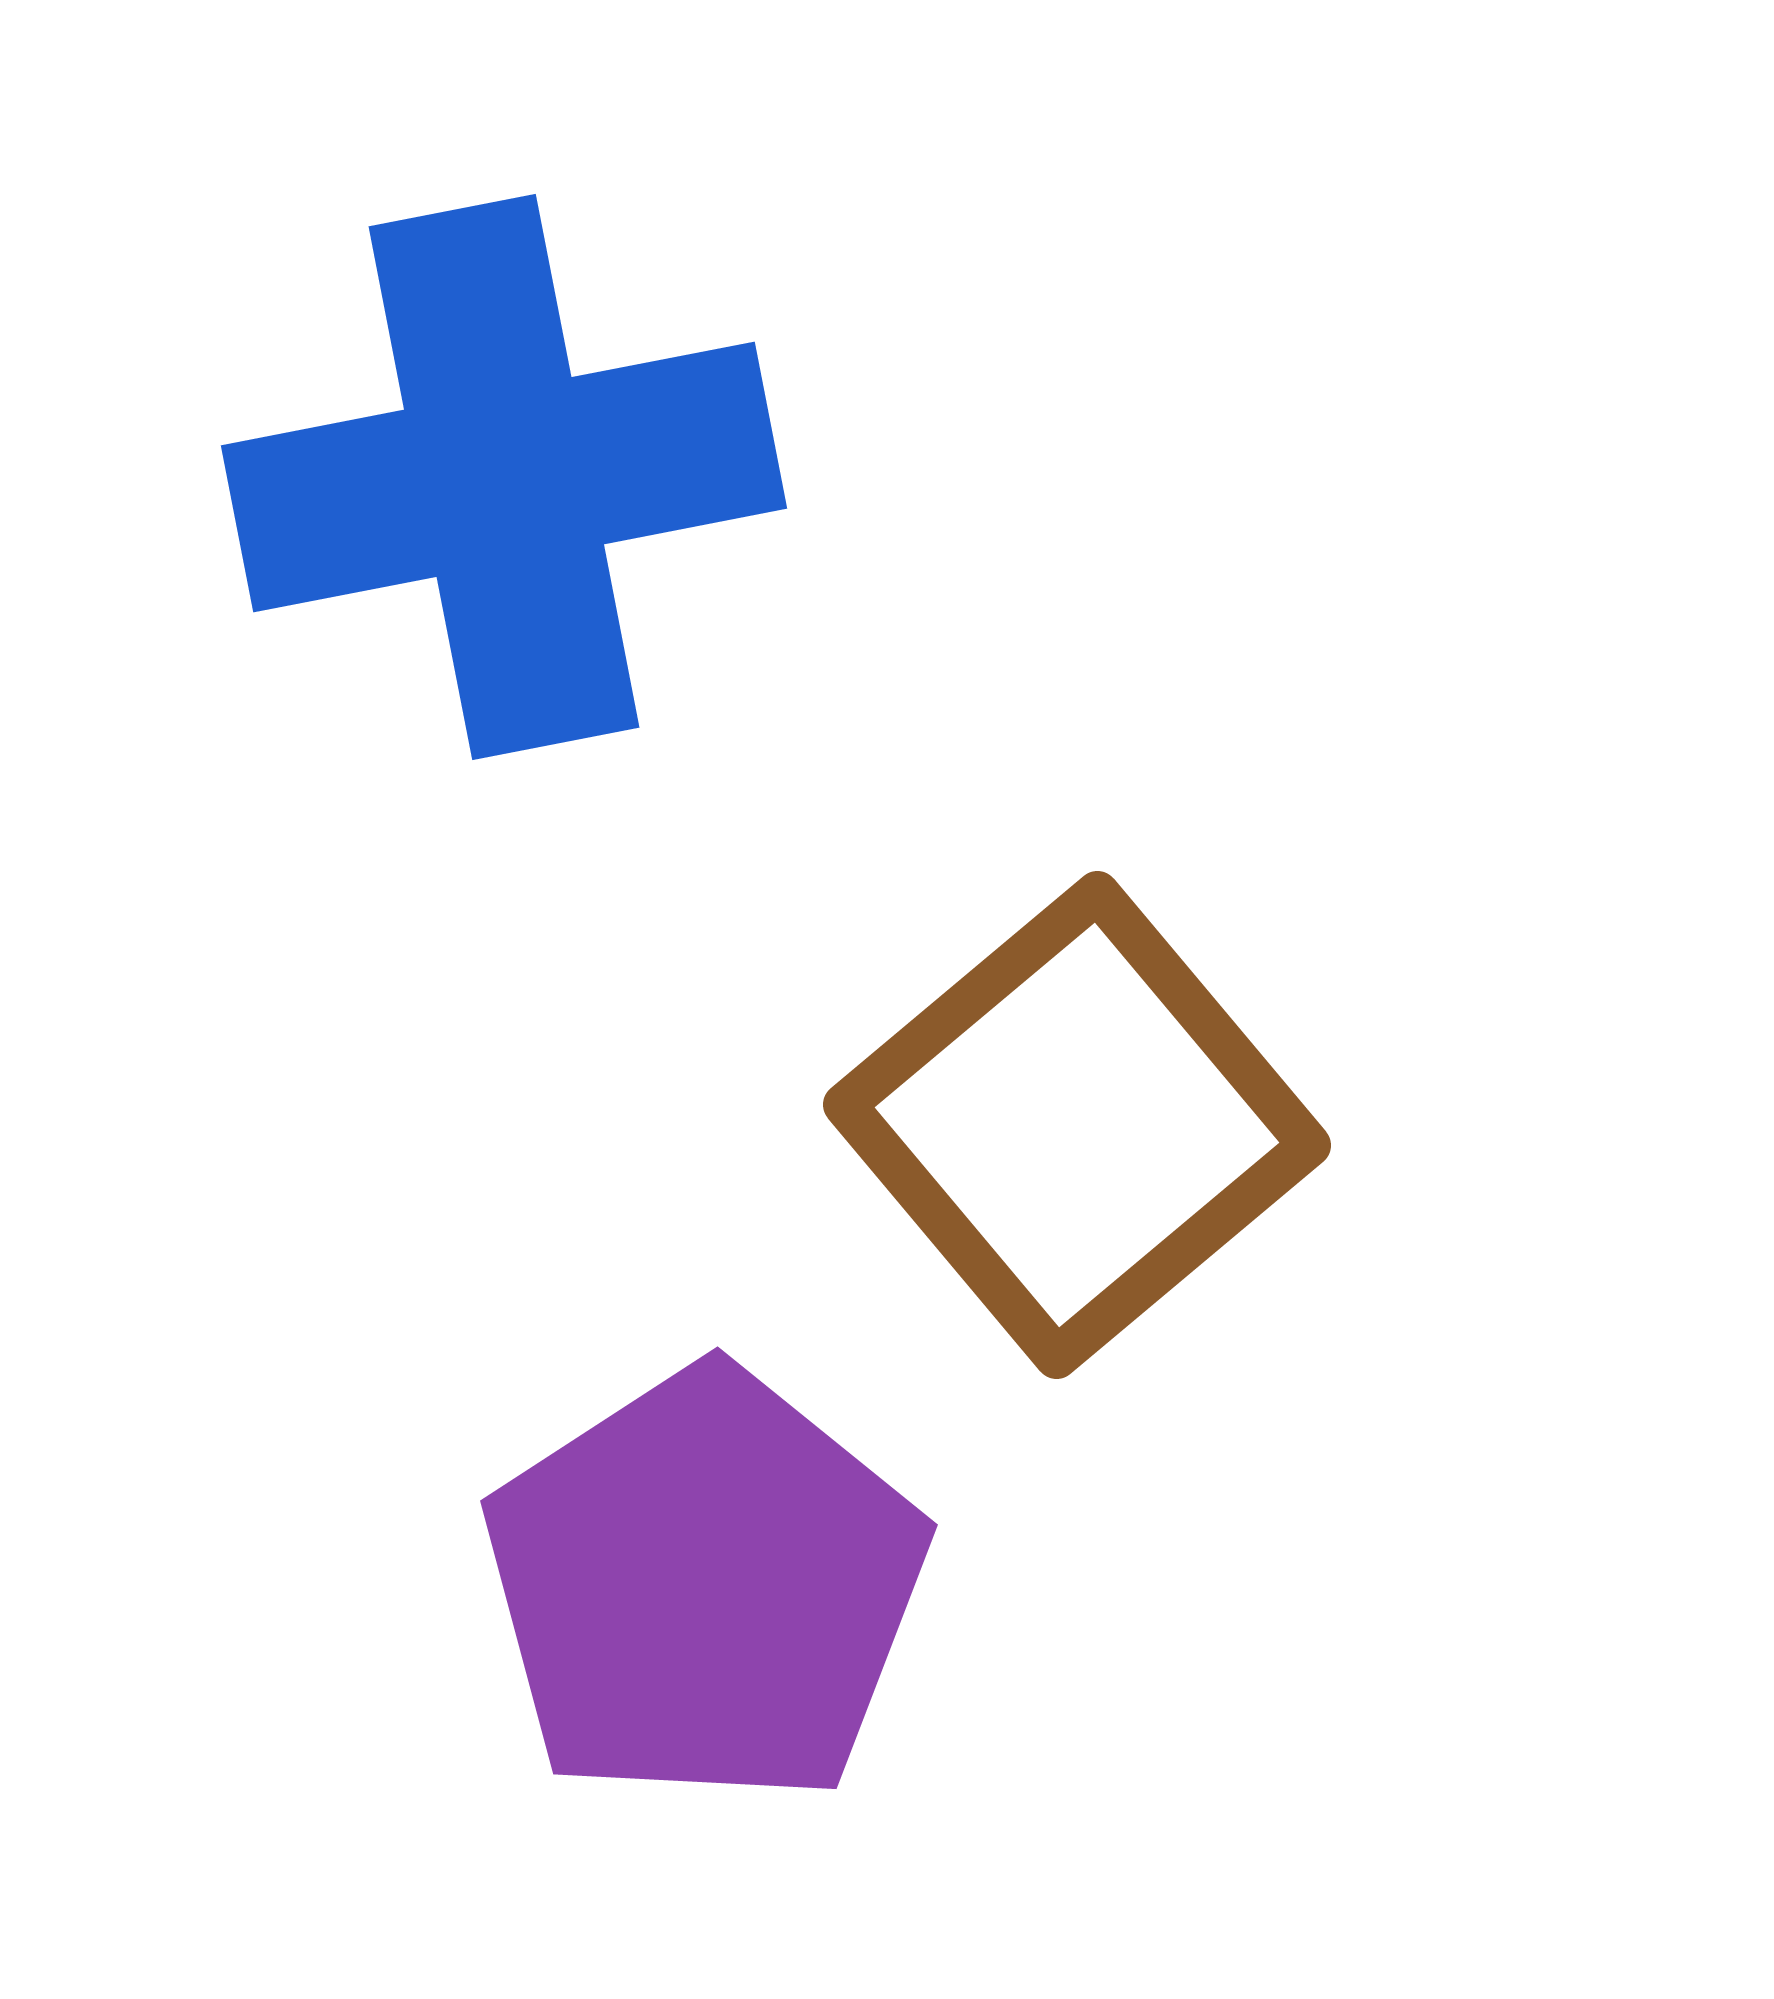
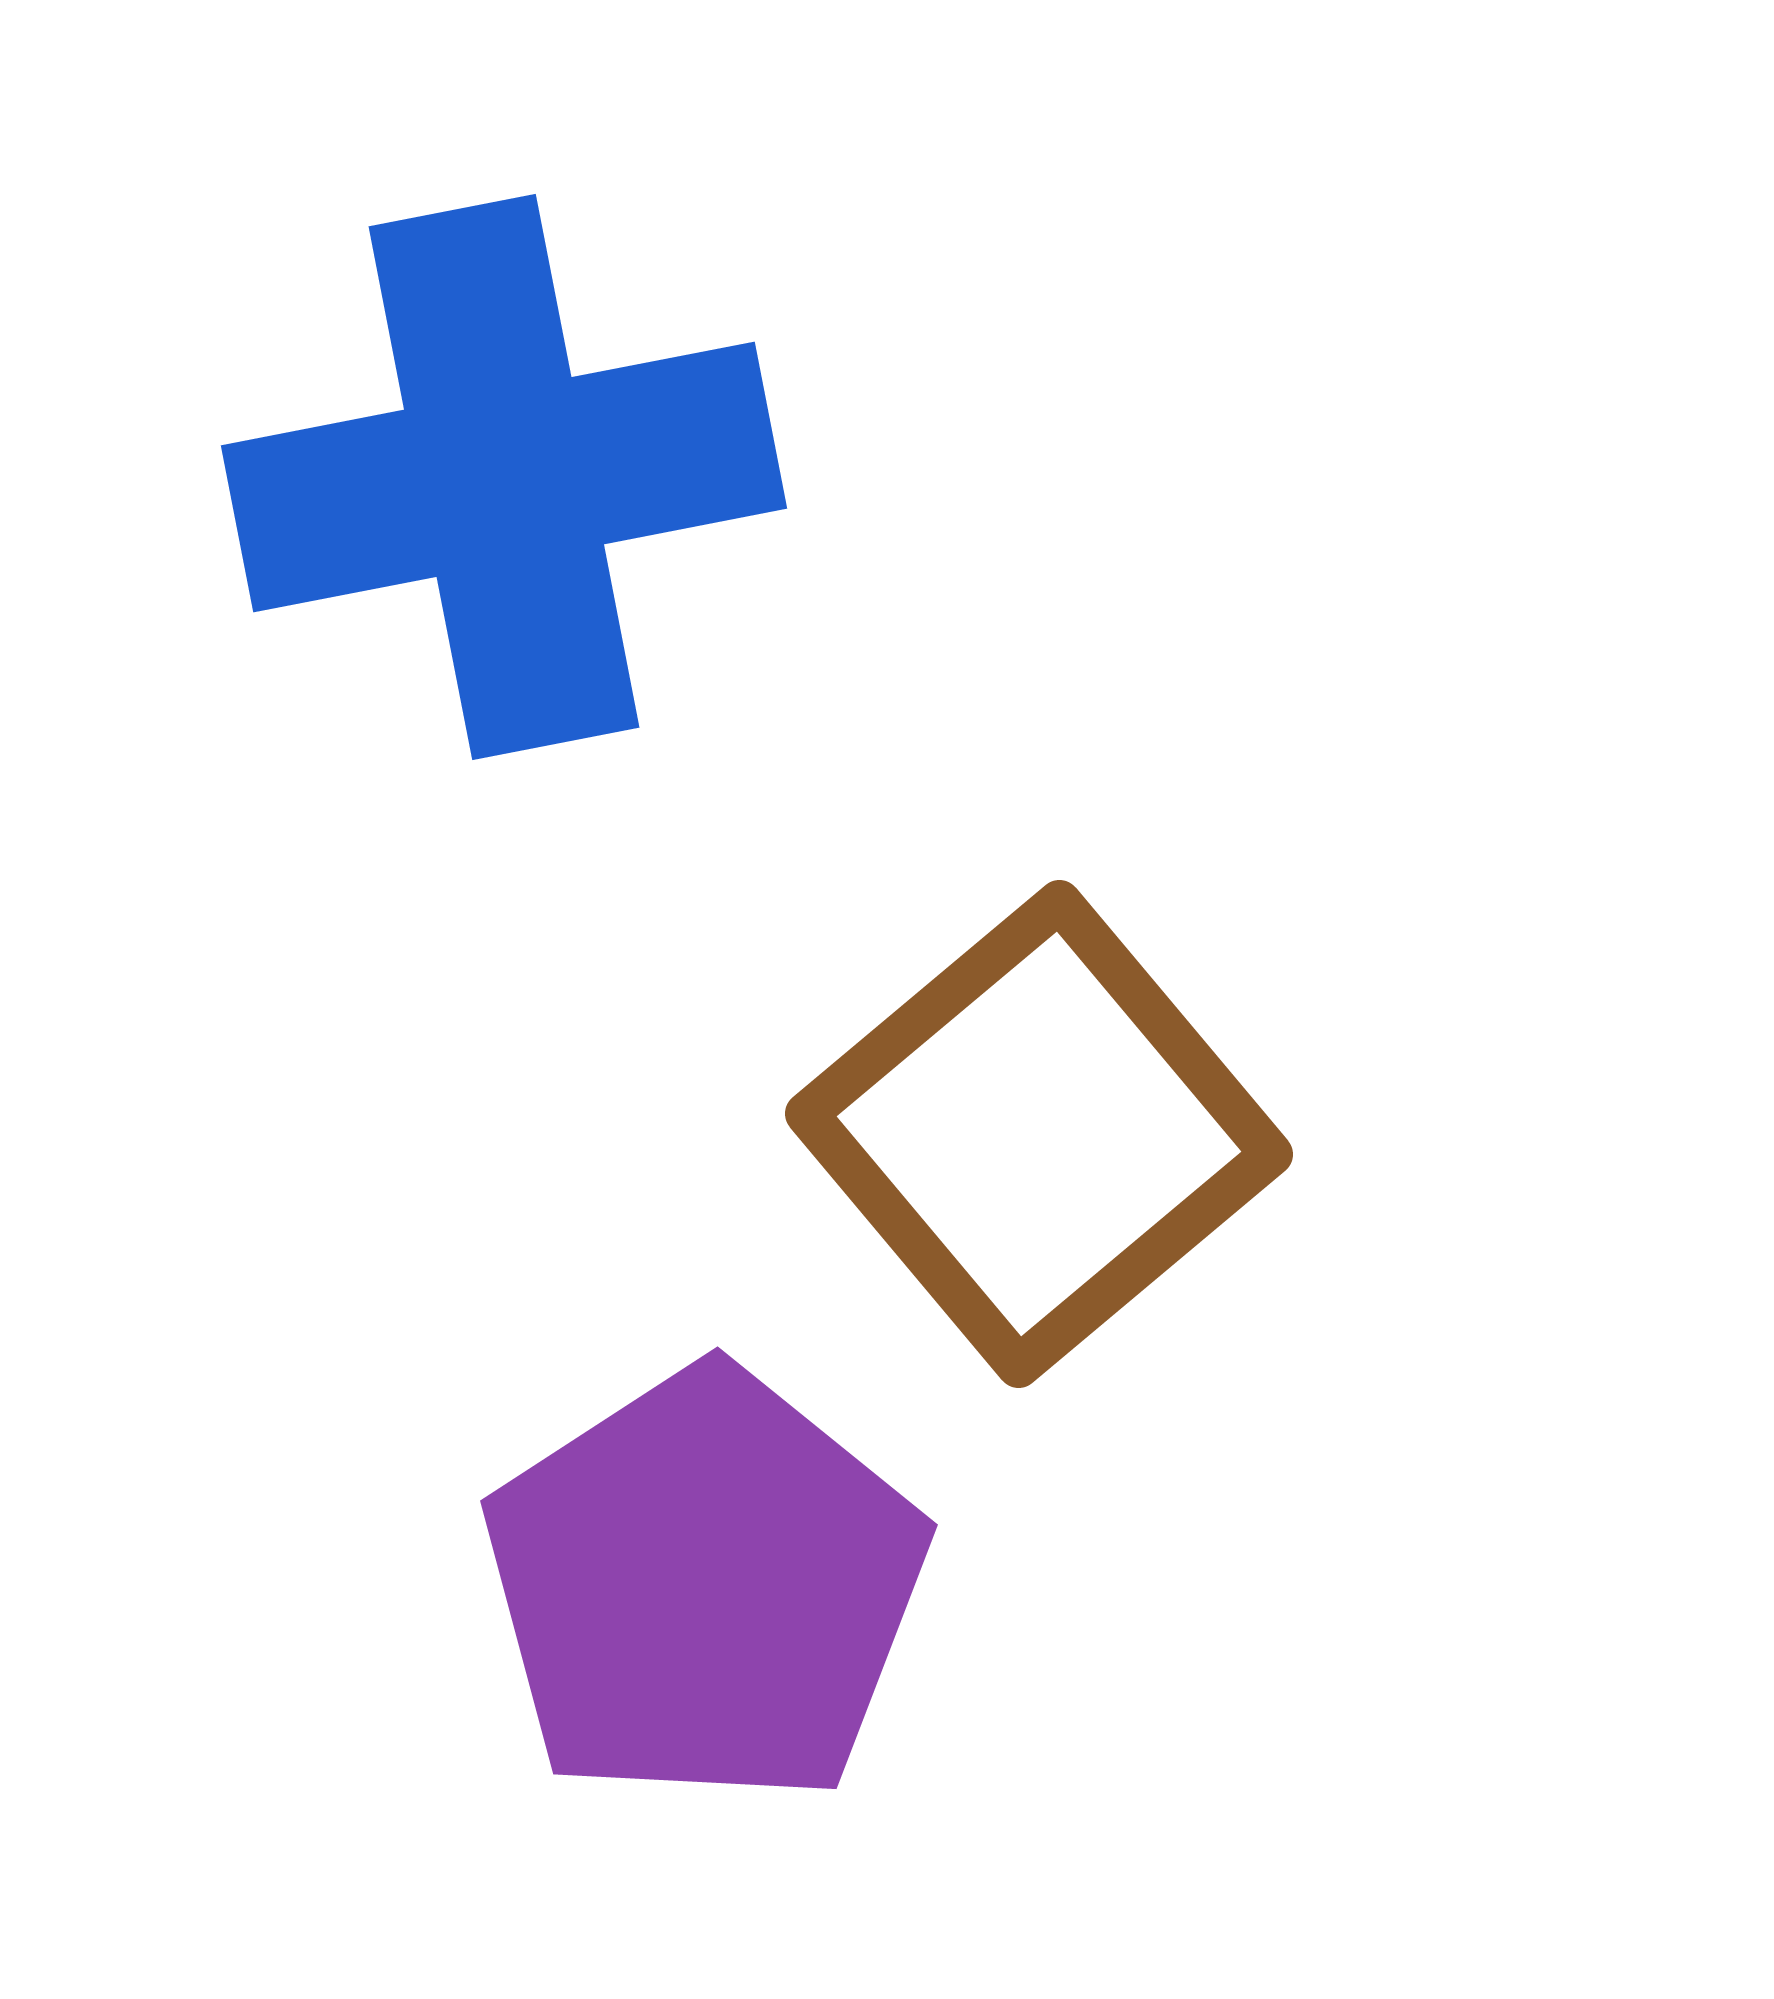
brown square: moved 38 px left, 9 px down
